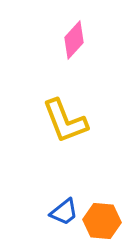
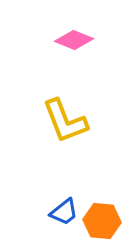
pink diamond: rotated 69 degrees clockwise
